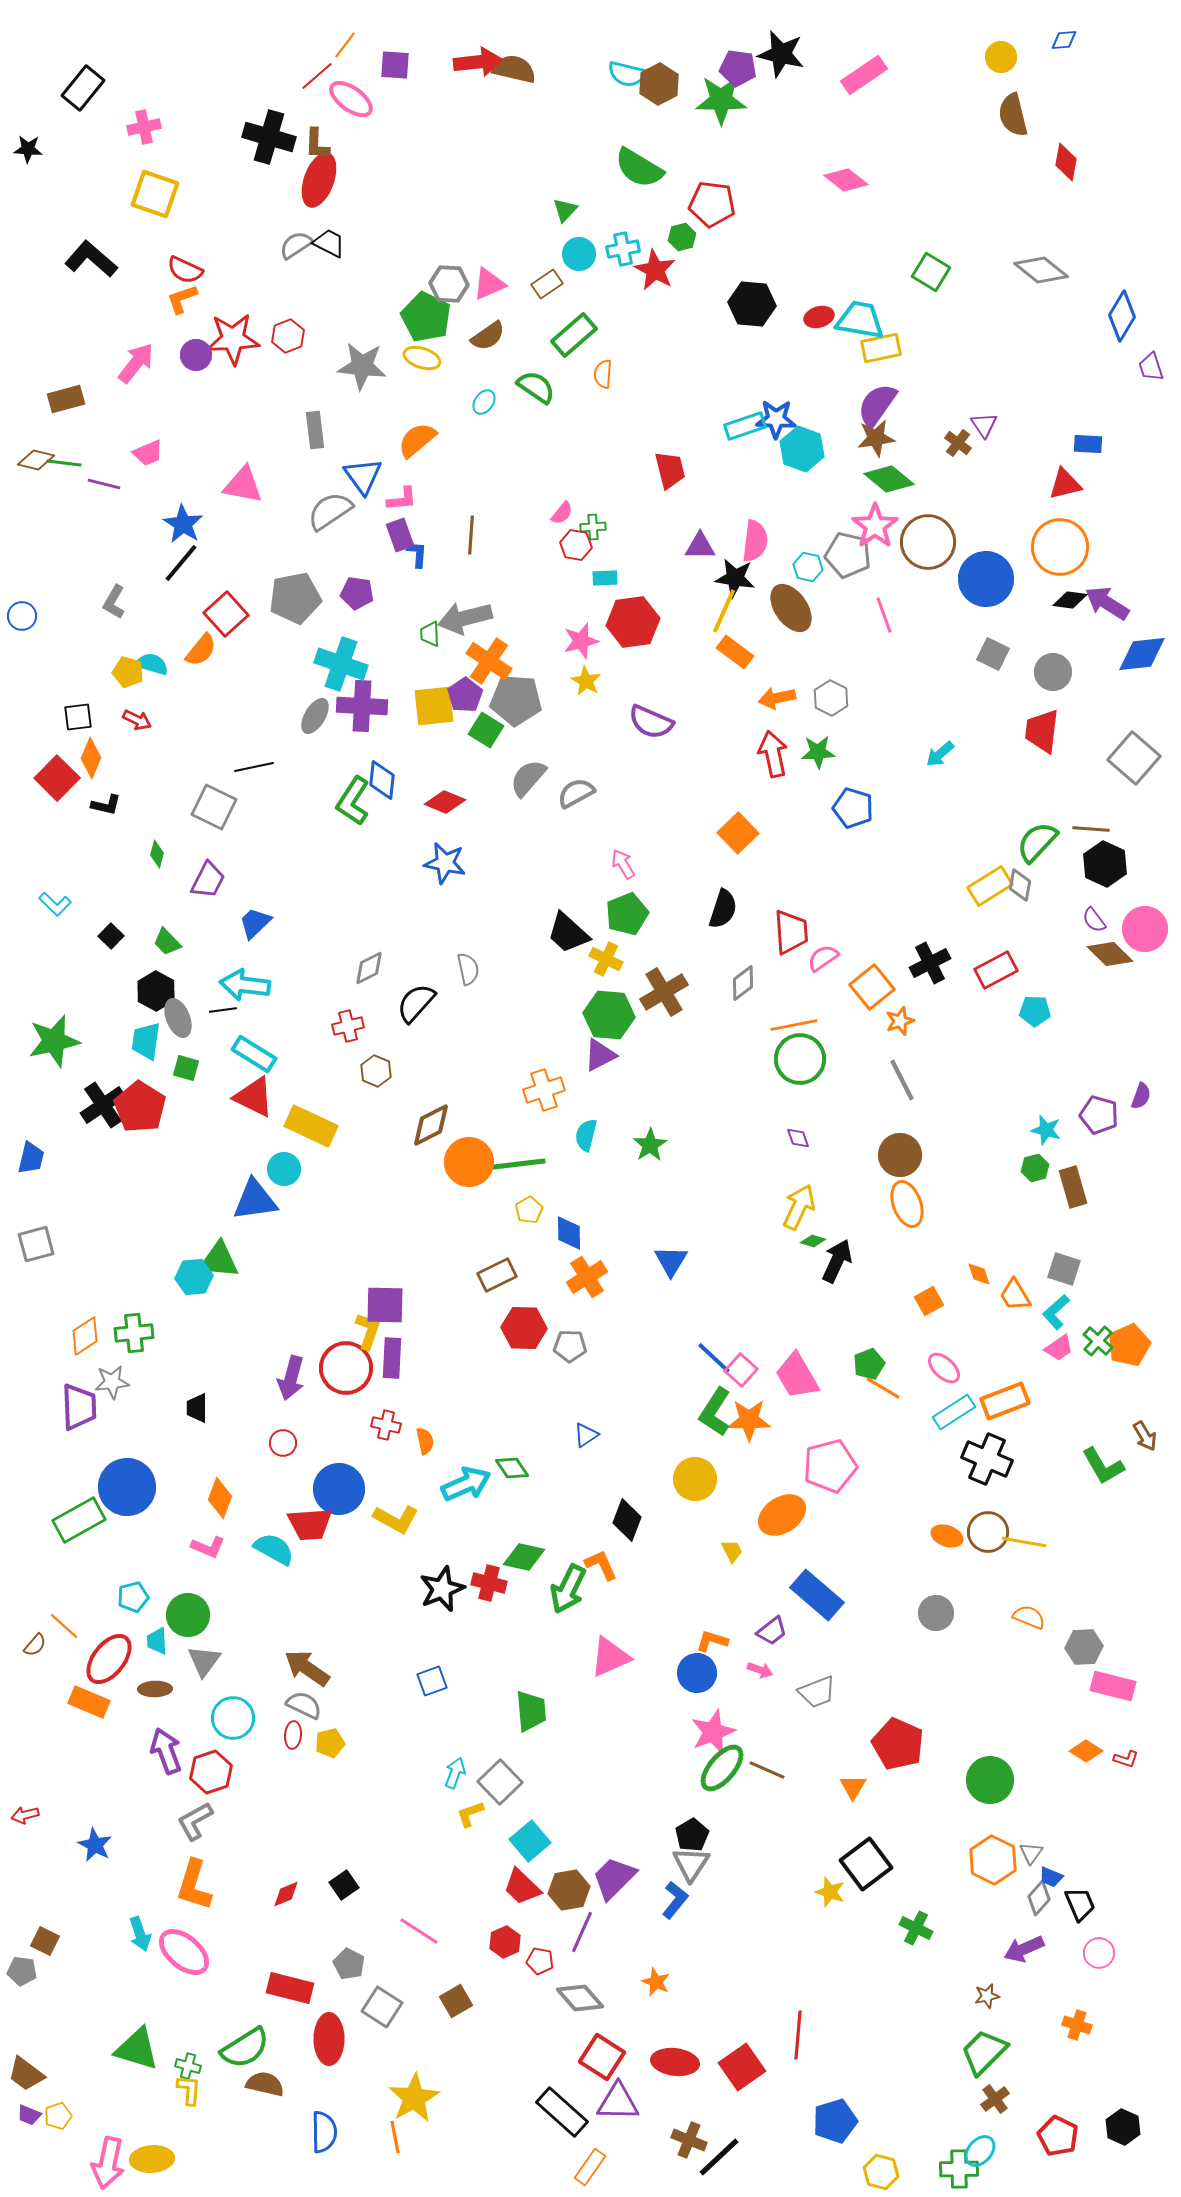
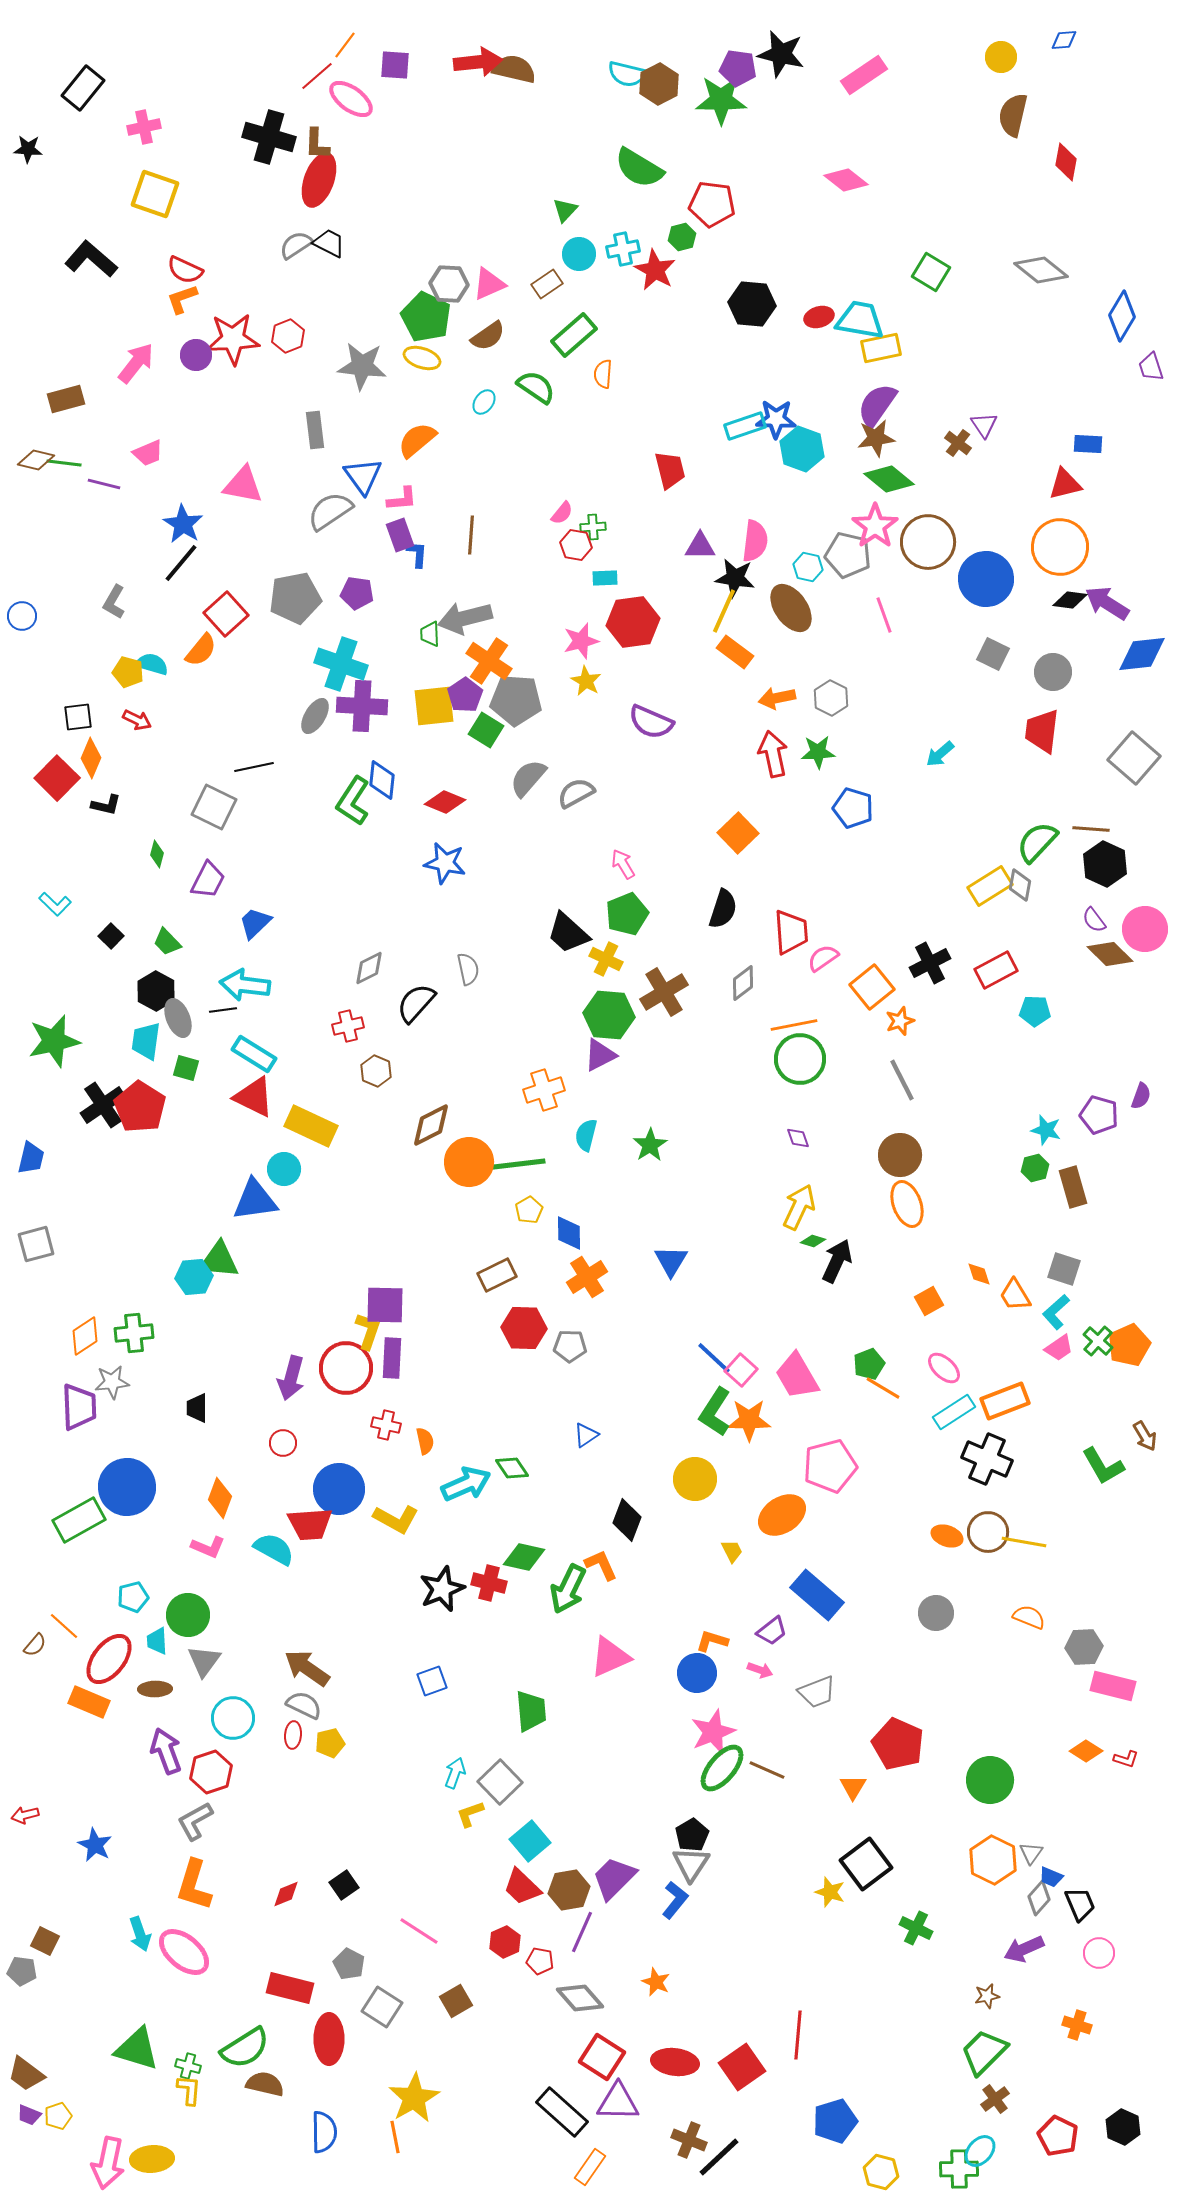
brown semicircle at (1013, 115): rotated 27 degrees clockwise
